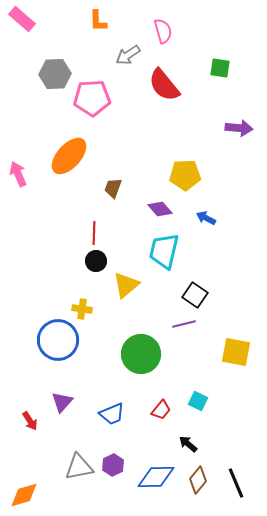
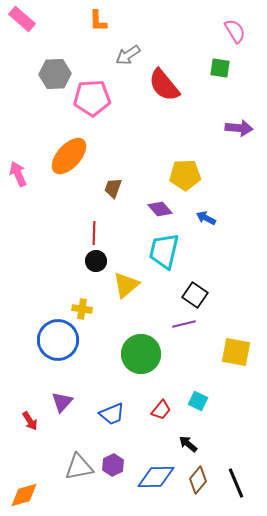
pink semicircle: moved 72 px right; rotated 15 degrees counterclockwise
